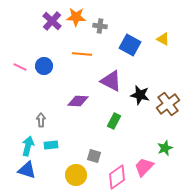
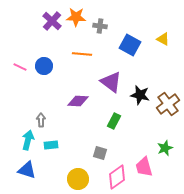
purple triangle: moved 1 px down; rotated 10 degrees clockwise
cyan arrow: moved 6 px up
gray square: moved 6 px right, 3 px up
pink trapezoid: rotated 60 degrees counterclockwise
yellow circle: moved 2 px right, 4 px down
